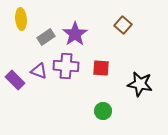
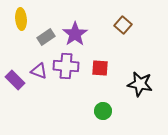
red square: moved 1 px left
